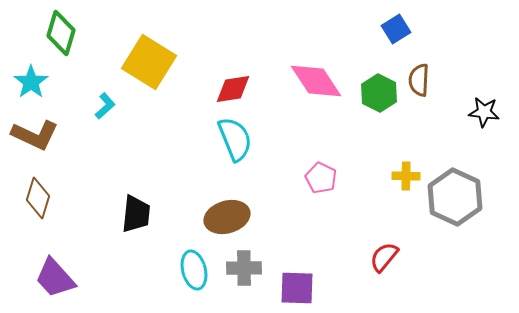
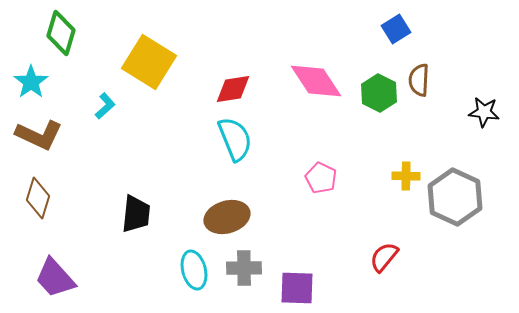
brown L-shape: moved 4 px right
